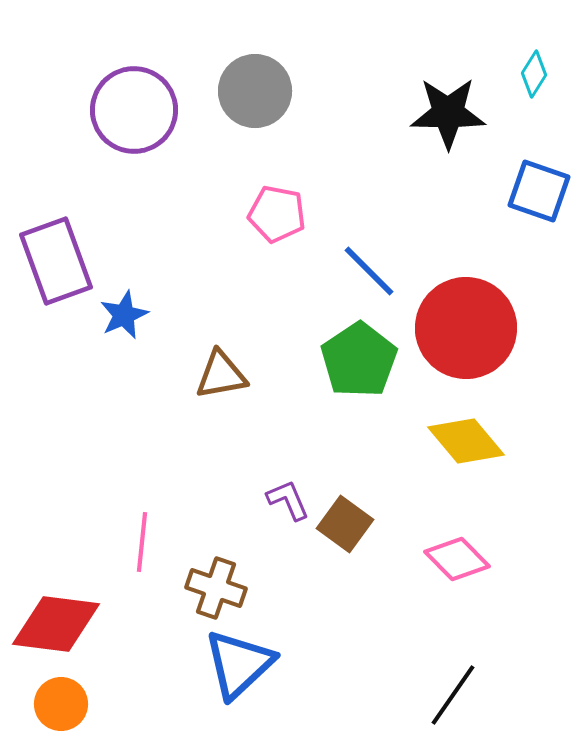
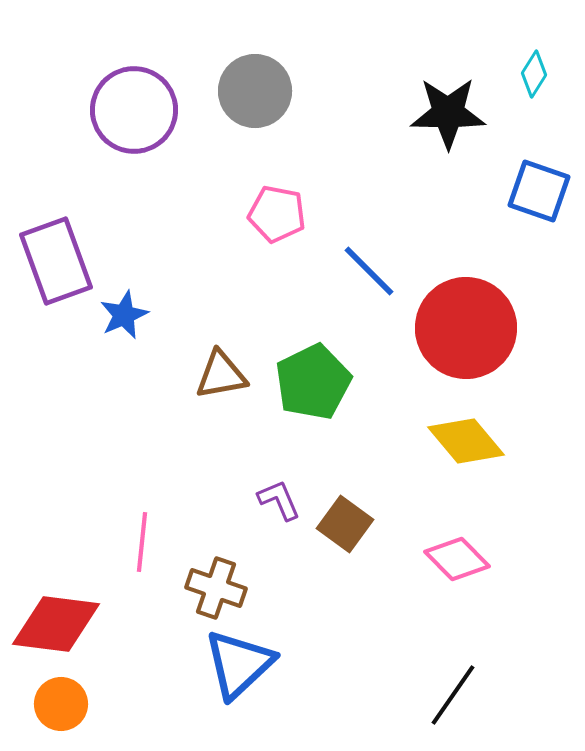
green pentagon: moved 46 px left, 22 px down; rotated 8 degrees clockwise
purple L-shape: moved 9 px left
